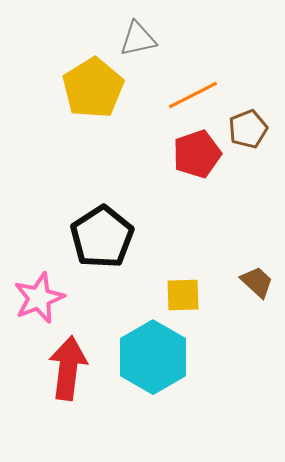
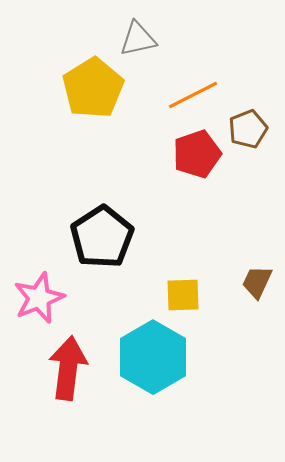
brown trapezoid: rotated 108 degrees counterclockwise
